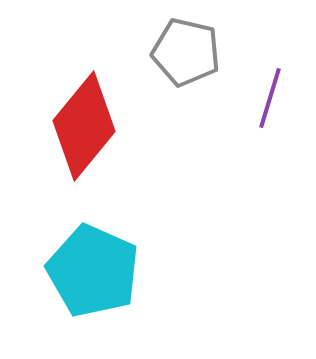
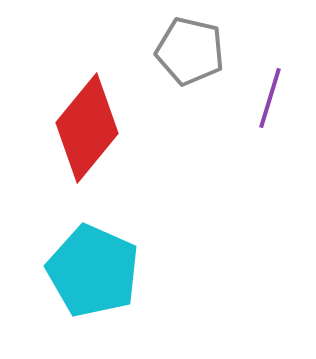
gray pentagon: moved 4 px right, 1 px up
red diamond: moved 3 px right, 2 px down
